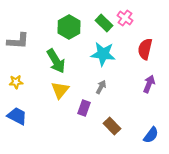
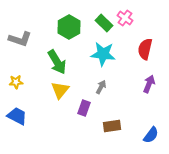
gray L-shape: moved 2 px right, 2 px up; rotated 15 degrees clockwise
green arrow: moved 1 px right, 1 px down
brown rectangle: rotated 54 degrees counterclockwise
